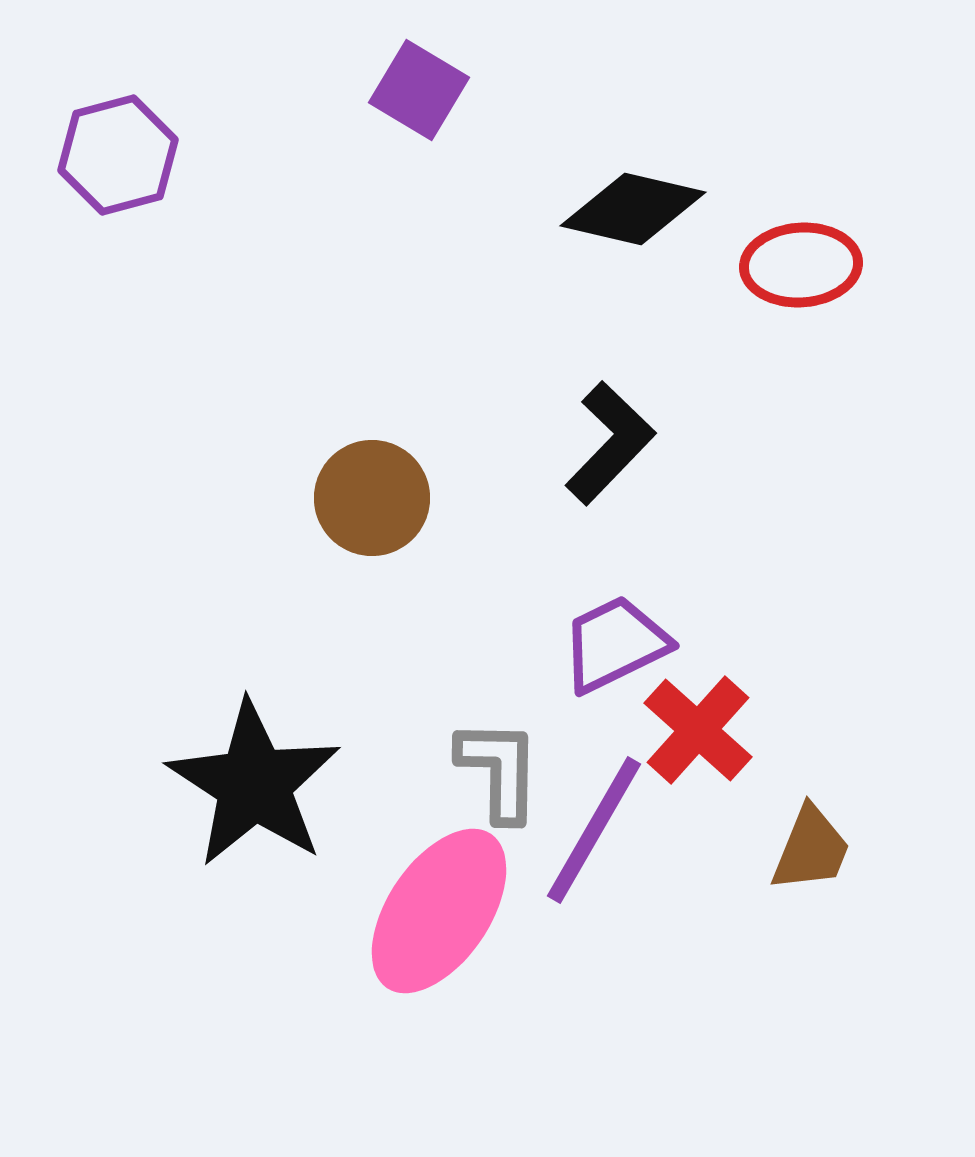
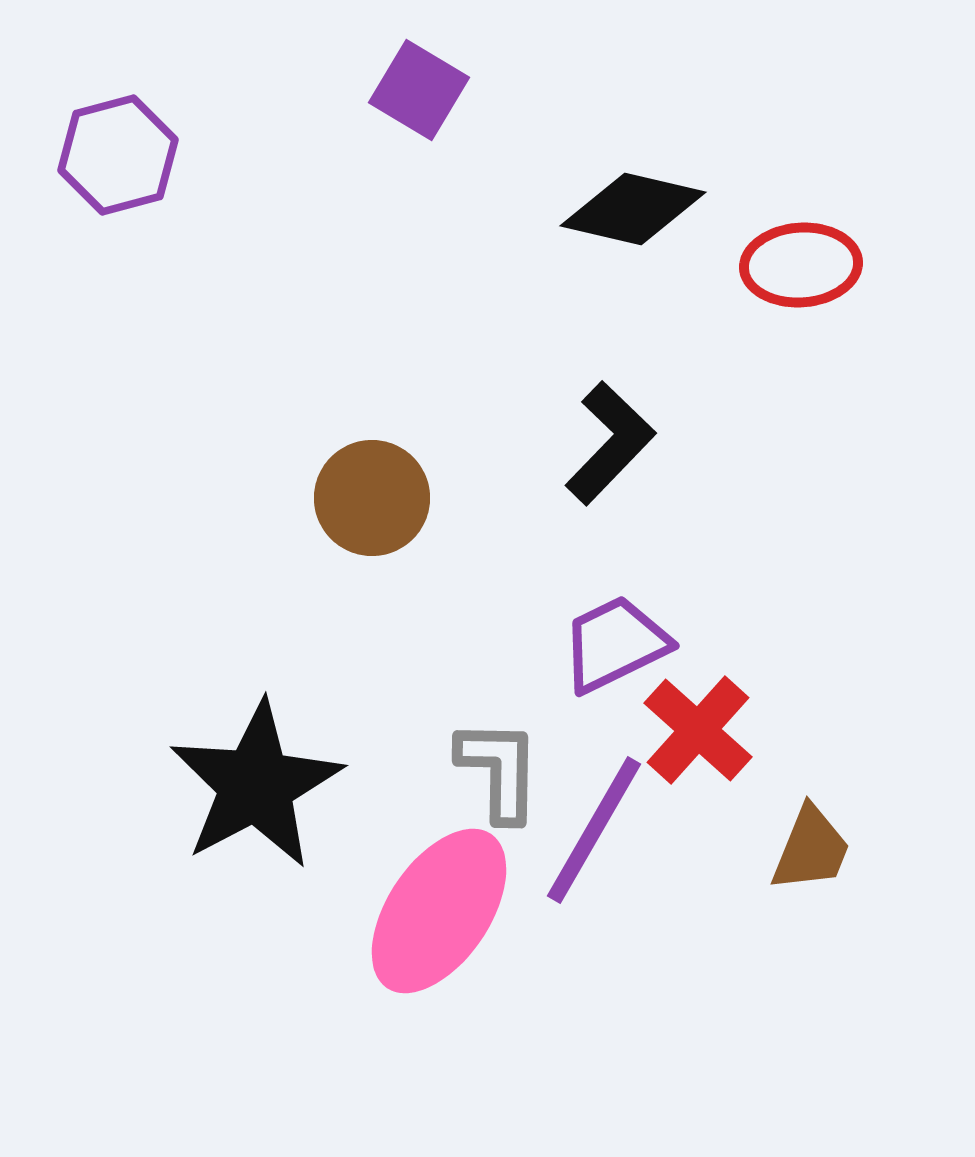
black star: moved 2 px right, 1 px down; rotated 11 degrees clockwise
